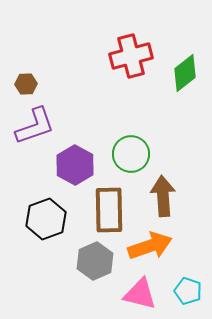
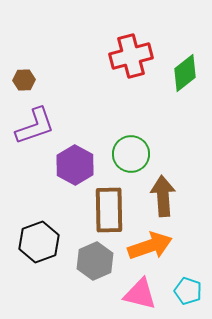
brown hexagon: moved 2 px left, 4 px up
black hexagon: moved 7 px left, 23 px down
